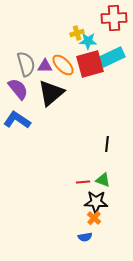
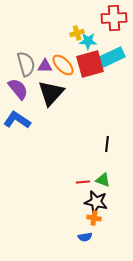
black triangle: rotated 8 degrees counterclockwise
black star: rotated 10 degrees clockwise
orange cross: rotated 32 degrees counterclockwise
